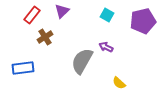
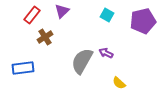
purple arrow: moved 6 px down
